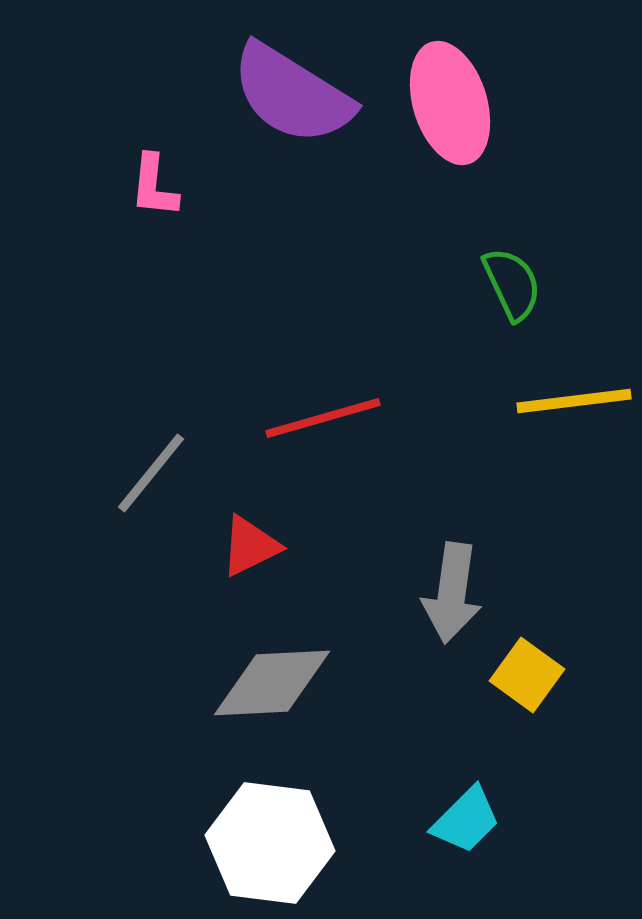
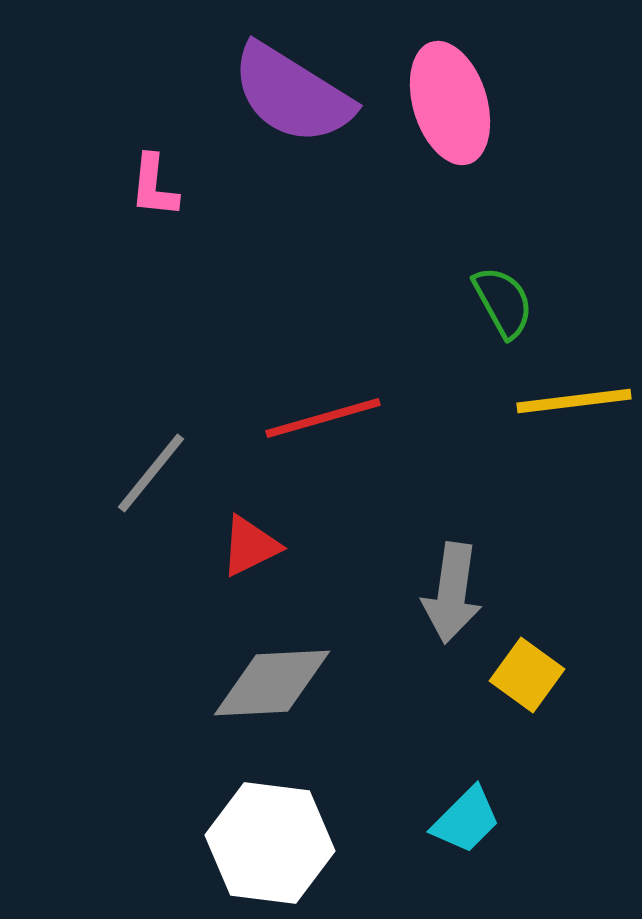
green semicircle: moved 9 px left, 18 px down; rotated 4 degrees counterclockwise
